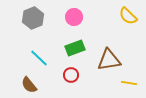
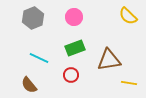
cyan line: rotated 18 degrees counterclockwise
